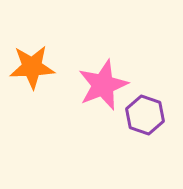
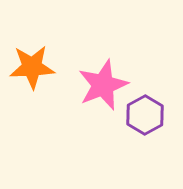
purple hexagon: rotated 12 degrees clockwise
